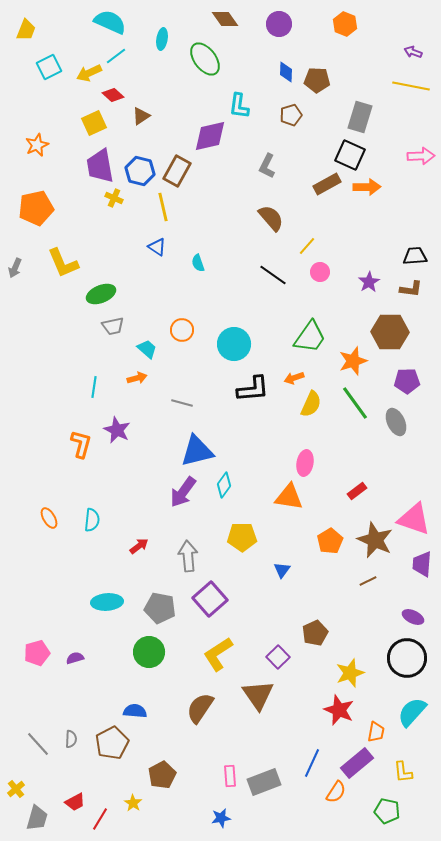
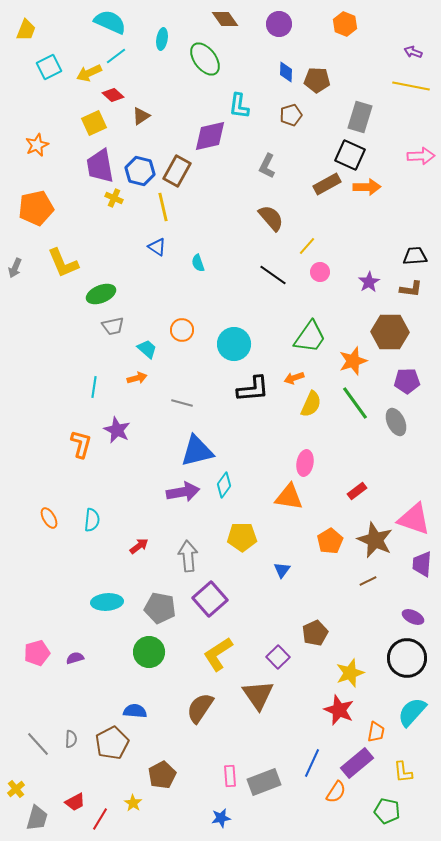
purple arrow at (183, 492): rotated 136 degrees counterclockwise
